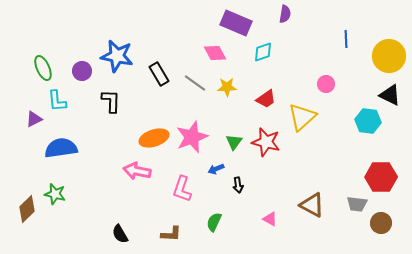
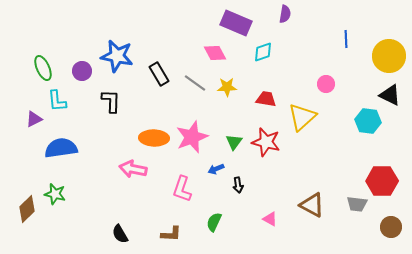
red trapezoid: rotated 135 degrees counterclockwise
orange ellipse: rotated 20 degrees clockwise
pink arrow: moved 4 px left, 2 px up
red hexagon: moved 1 px right, 4 px down
brown circle: moved 10 px right, 4 px down
